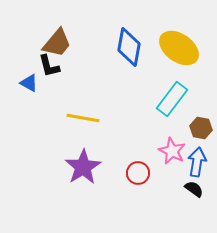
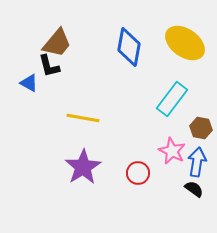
yellow ellipse: moved 6 px right, 5 px up
